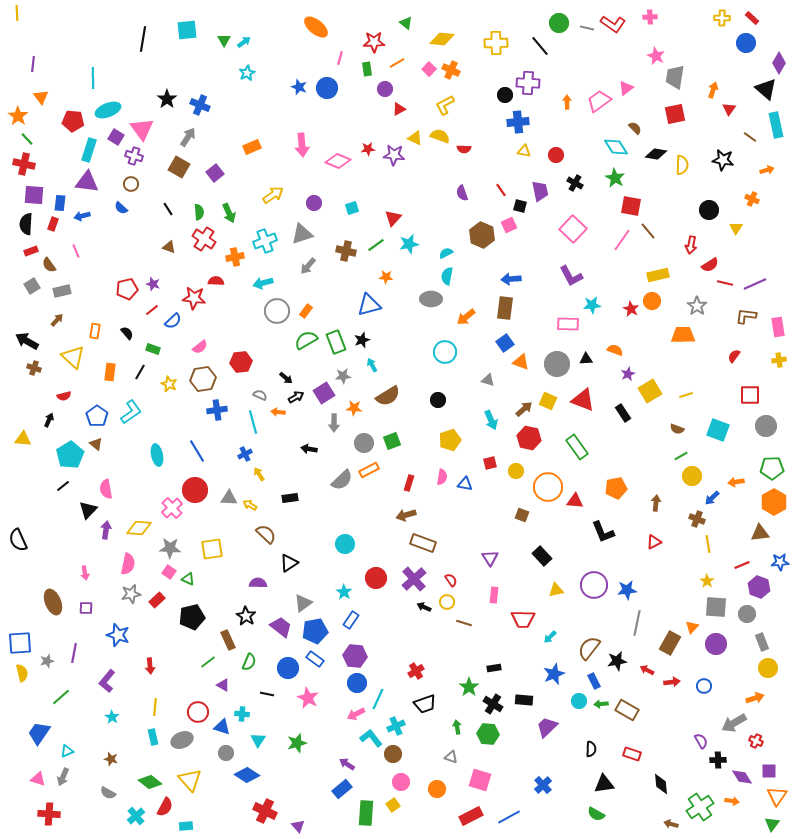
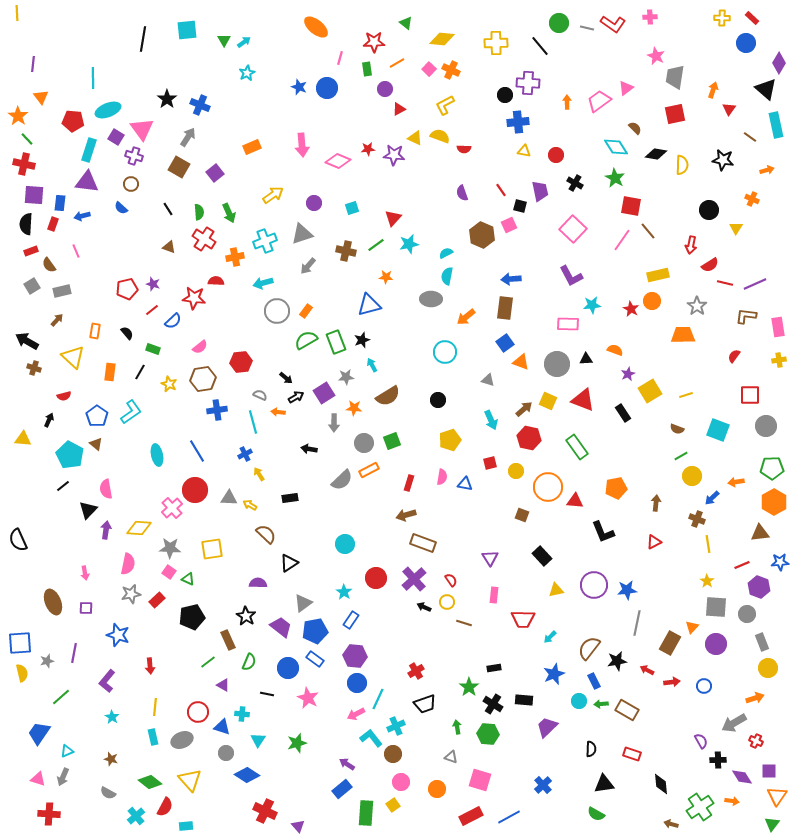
gray star at (343, 376): moved 3 px right, 1 px down
cyan pentagon at (70, 455): rotated 12 degrees counterclockwise
